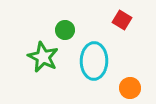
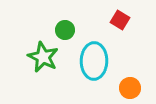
red square: moved 2 px left
